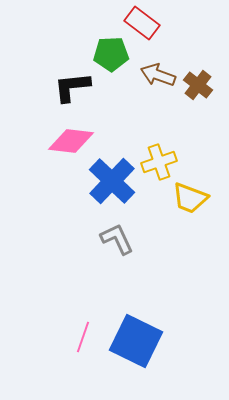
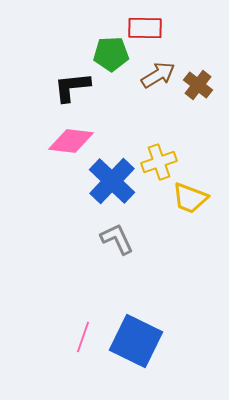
red rectangle: moved 3 px right, 5 px down; rotated 36 degrees counterclockwise
brown arrow: rotated 128 degrees clockwise
